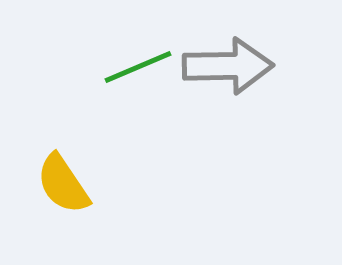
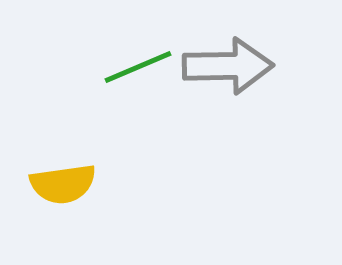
yellow semicircle: rotated 64 degrees counterclockwise
